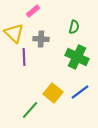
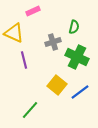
pink rectangle: rotated 16 degrees clockwise
yellow triangle: rotated 20 degrees counterclockwise
gray cross: moved 12 px right, 3 px down; rotated 21 degrees counterclockwise
purple line: moved 3 px down; rotated 12 degrees counterclockwise
yellow square: moved 4 px right, 8 px up
